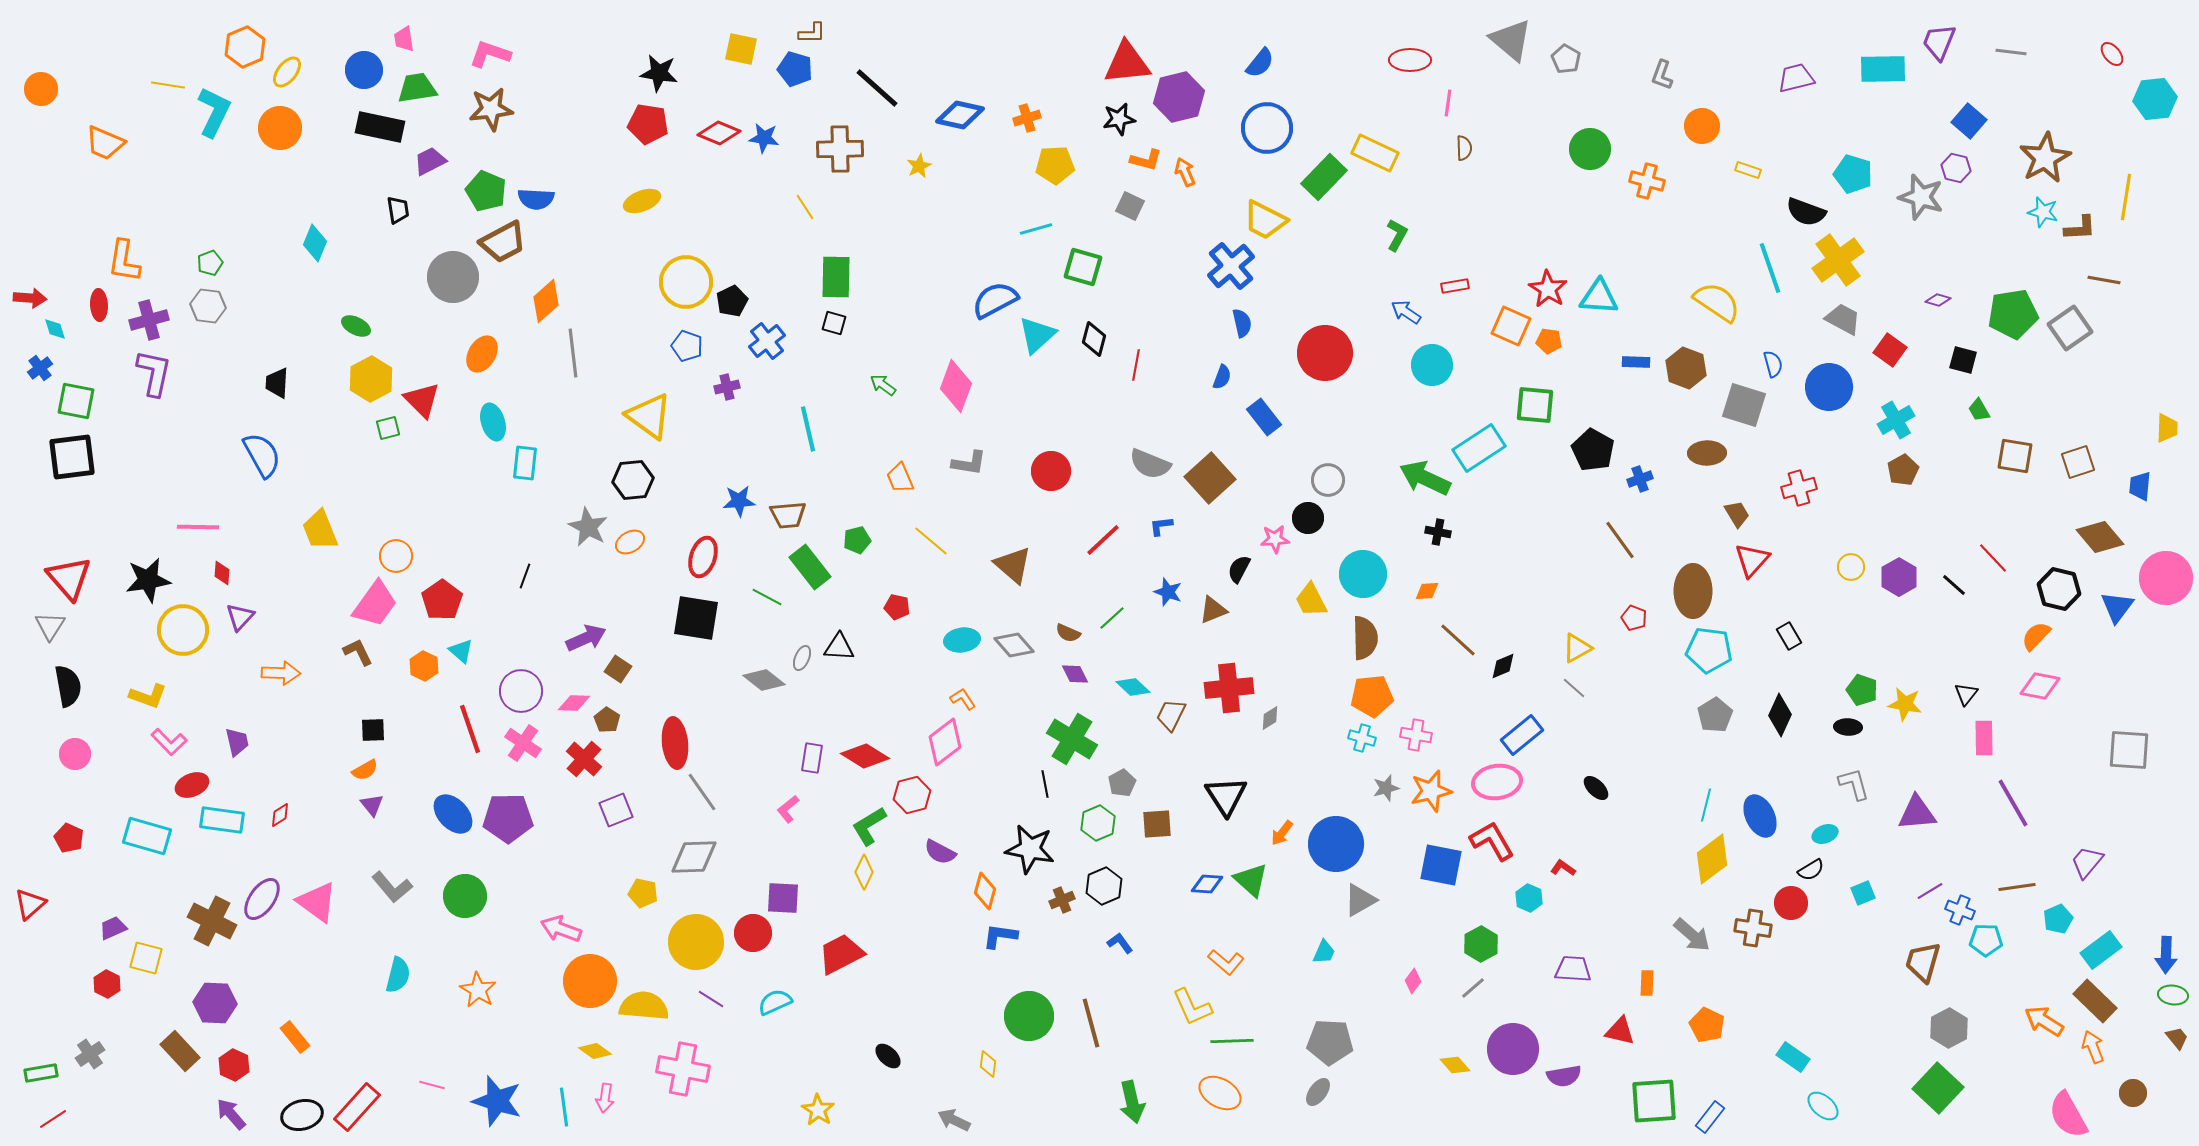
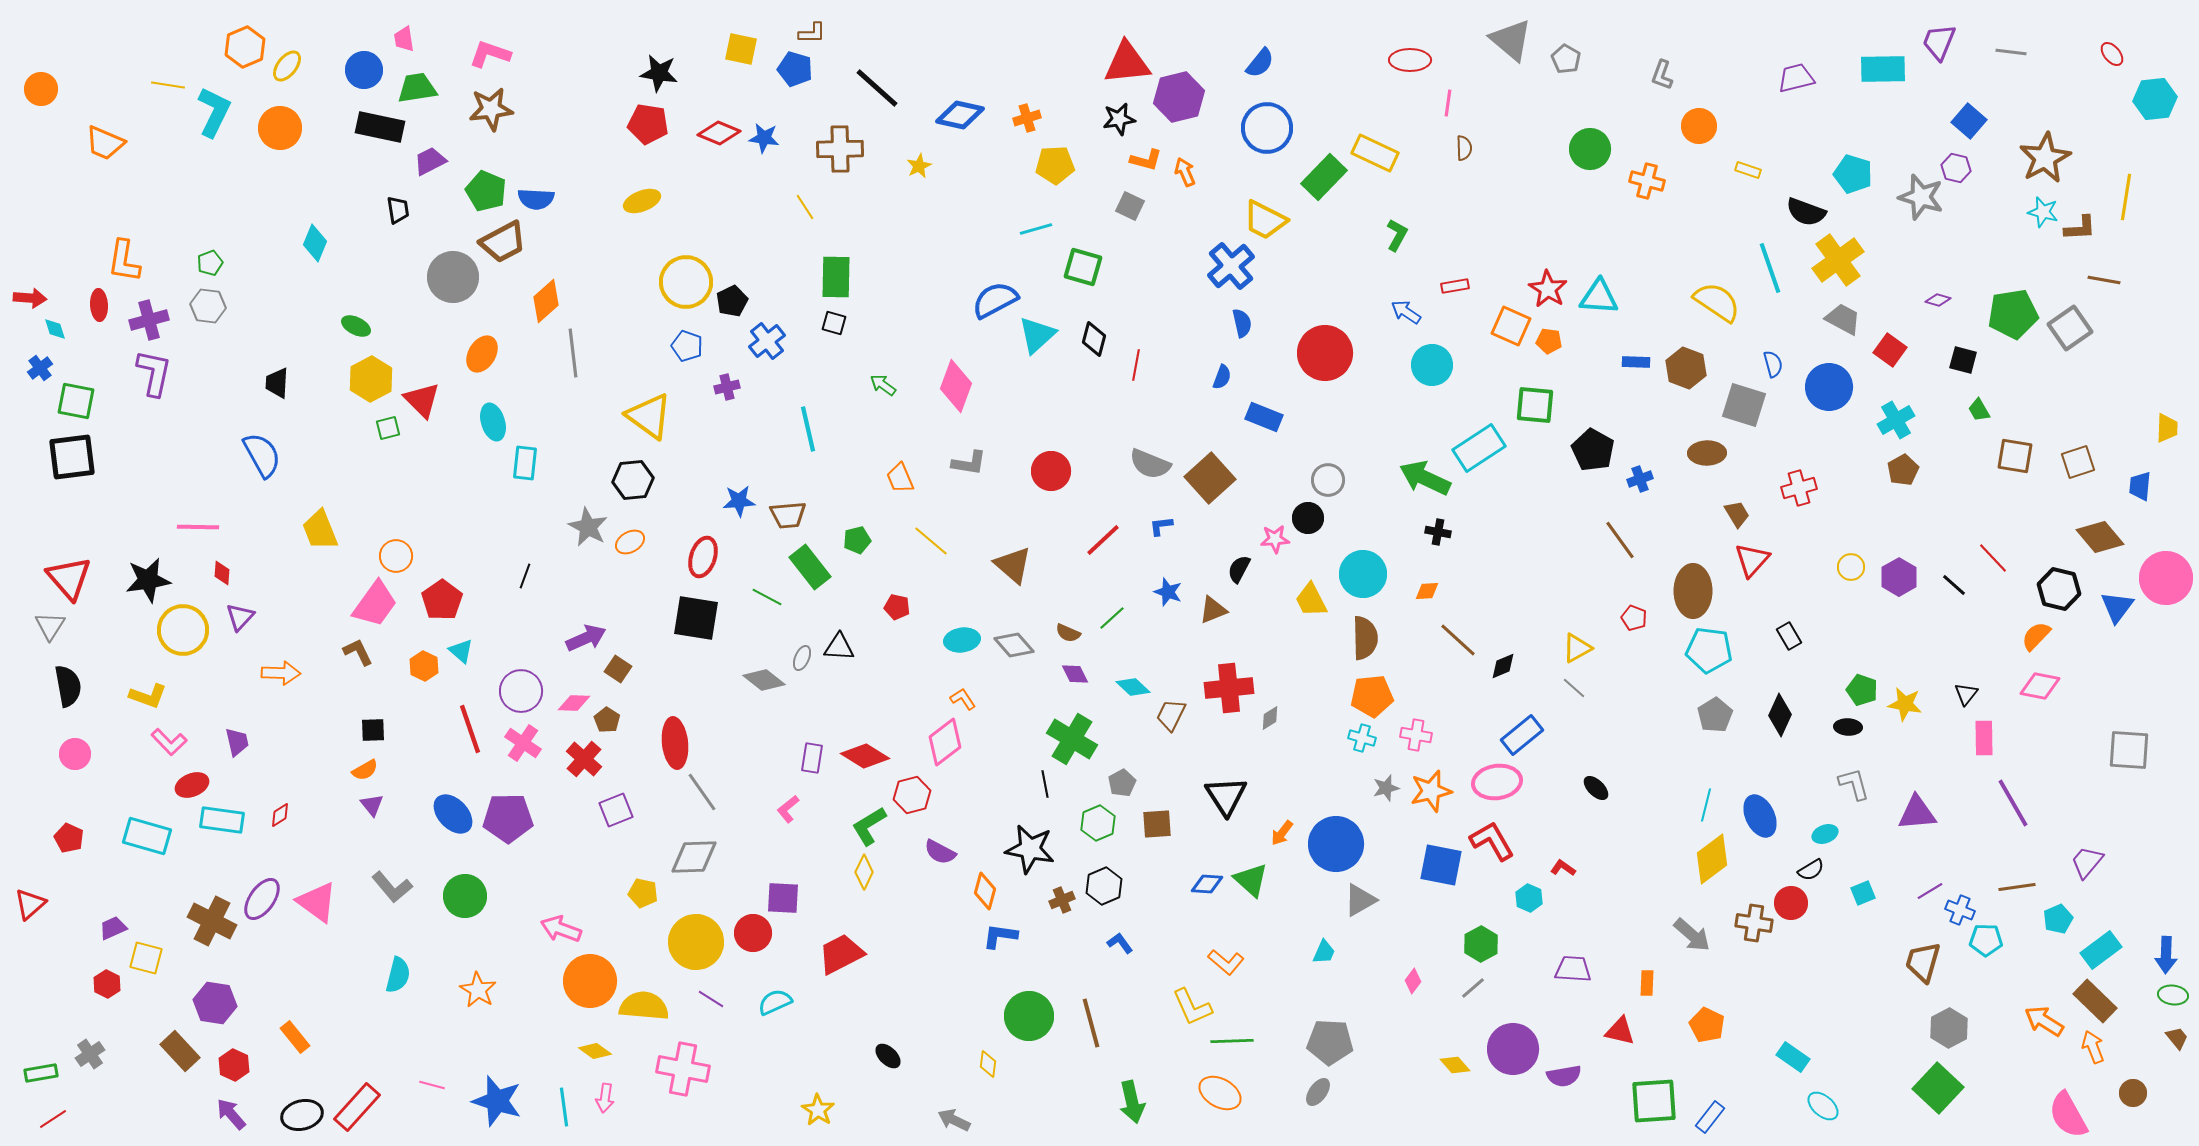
yellow ellipse at (287, 72): moved 6 px up
orange circle at (1702, 126): moved 3 px left
blue rectangle at (1264, 417): rotated 30 degrees counterclockwise
brown cross at (1753, 928): moved 1 px right, 5 px up
purple hexagon at (215, 1003): rotated 6 degrees clockwise
